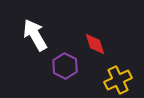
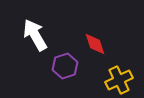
purple hexagon: rotated 15 degrees clockwise
yellow cross: moved 1 px right
